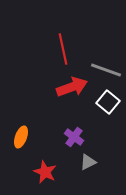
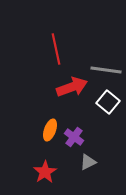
red line: moved 7 px left
gray line: rotated 12 degrees counterclockwise
orange ellipse: moved 29 px right, 7 px up
red star: rotated 15 degrees clockwise
